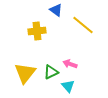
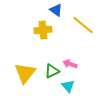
yellow cross: moved 6 px right, 1 px up
green triangle: moved 1 px right, 1 px up
